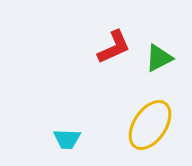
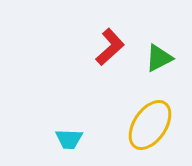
red L-shape: moved 4 px left; rotated 18 degrees counterclockwise
cyan trapezoid: moved 2 px right
